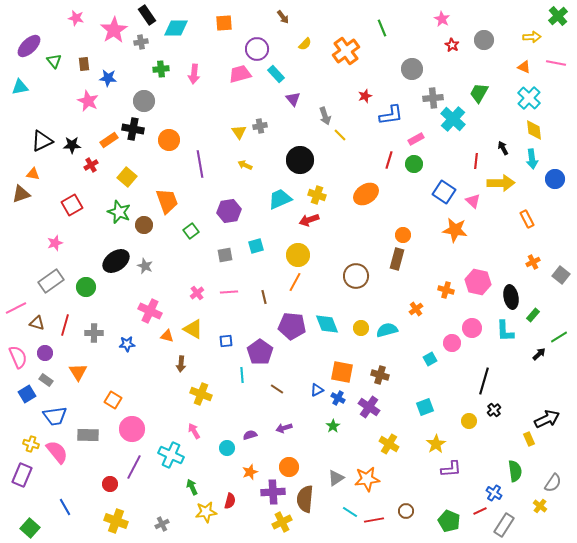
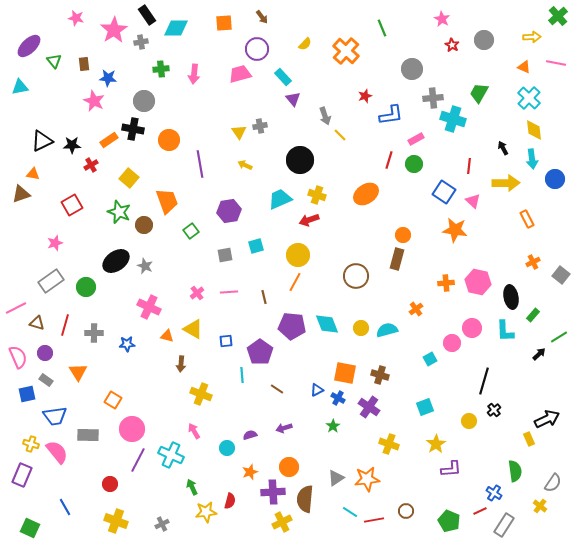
brown arrow at (283, 17): moved 21 px left
orange cross at (346, 51): rotated 12 degrees counterclockwise
cyan rectangle at (276, 74): moved 7 px right, 3 px down
pink star at (88, 101): moved 6 px right
cyan cross at (453, 119): rotated 25 degrees counterclockwise
red line at (476, 161): moved 7 px left, 5 px down
yellow square at (127, 177): moved 2 px right, 1 px down
yellow arrow at (501, 183): moved 5 px right
orange cross at (446, 290): moved 7 px up; rotated 21 degrees counterclockwise
pink cross at (150, 311): moved 1 px left, 4 px up
orange square at (342, 372): moved 3 px right, 1 px down
blue square at (27, 394): rotated 18 degrees clockwise
yellow cross at (389, 444): rotated 12 degrees counterclockwise
purple line at (134, 467): moved 4 px right, 7 px up
green square at (30, 528): rotated 18 degrees counterclockwise
